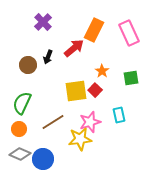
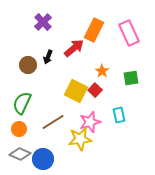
yellow square: rotated 35 degrees clockwise
